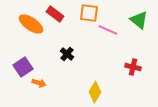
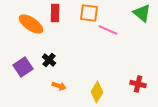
red rectangle: moved 1 px up; rotated 54 degrees clockwise
green triangle: moved 3 px right, 7 px up
black cross: moved 18 px left, 6 px down
red cross: moved 5 px right, 17 px down
orange arrow: moved 20 px right, 3 px down
yellow diamond: moved 2 px right
